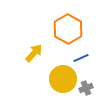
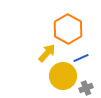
yellow arrow: moved 13 px right
yellow circle: moved 3 px up
